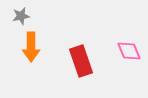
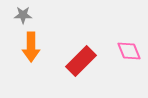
gray star: moved 2 px right, 1 px up; rotated 12 degrees clockwise
red rectangle: rotated 64 degrees clockwise
